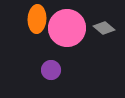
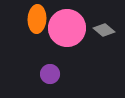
gray diamond: moved 2 px down
purple circle: moved 1 px left, 4 px down
